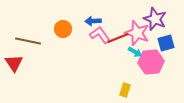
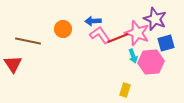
cyan arrow: moved 2 px left, 4 px down; rotated 40 degrees clockwise
red triangle: moved 1 px left, 1 px down
